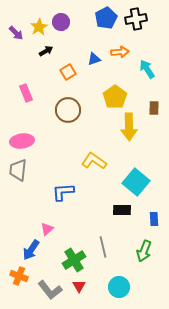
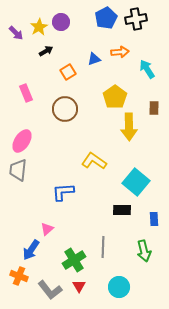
brown circle: moved 3 px left, 1 px up
pink ellipse: rotated 50 degrees counterclockwise
gray line: rotated 15 degrees clockwise
green arrow: rotated 35 degrees counterclockwise
